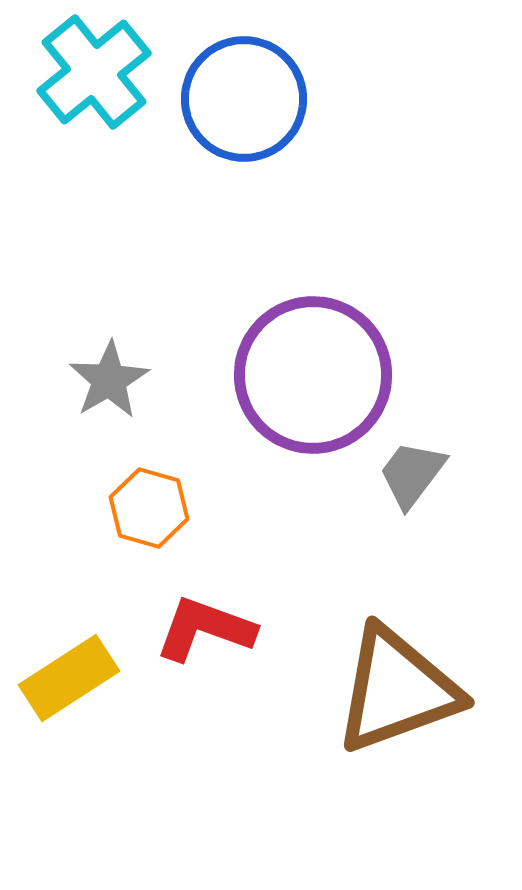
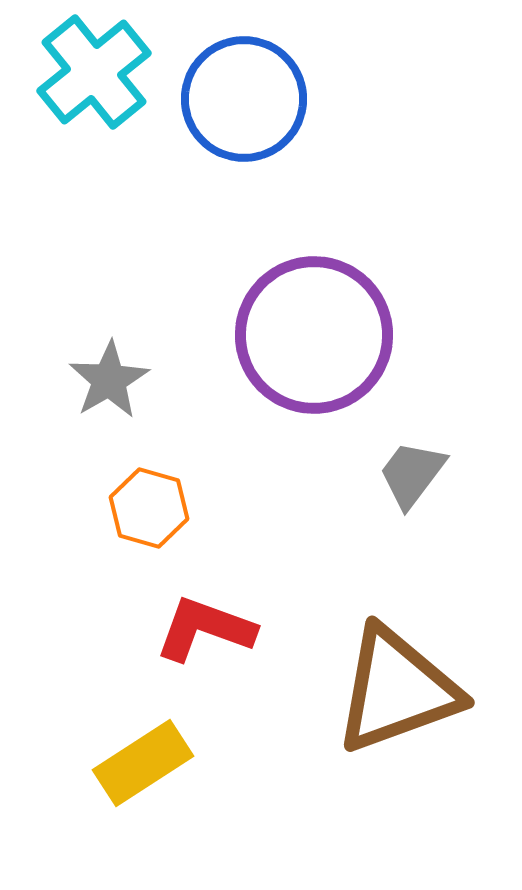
purple circle: moved 1 px right, 40 px up
yellow rectangle: moved 74 px right, 85 px down
